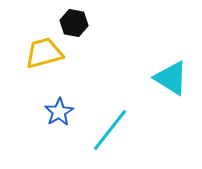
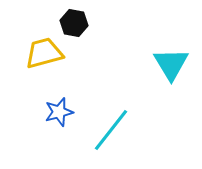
cyan triangle: moved 14 px up; rotated 27 degrees clockwise
blue star: rotated 16 degrees clockwise
cyan line: moved 1 px right
